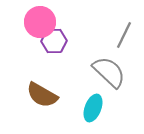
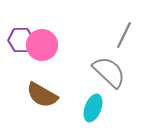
pink circle: moved 2 px right, 23 px down
purple hexagon: moved 33 px left, 1 px up
